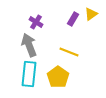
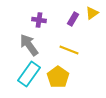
yellow triangle: moved 1 px right, 1 px up
purple cross: moved 3 px right, 2 px up; rotated 24 degrees counterclockwise
gray arrow: rotated 15 degrees counterclockwise
yellow line: moved 2 px up
cyan rectangle: rotated 30 degrees clockwise
